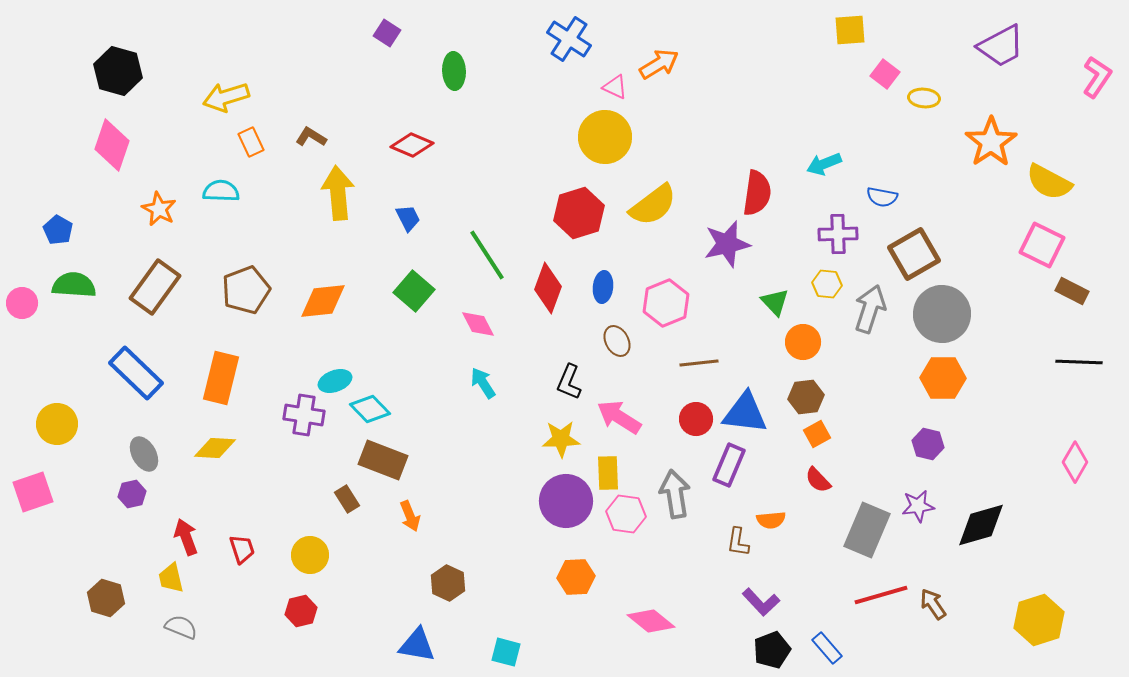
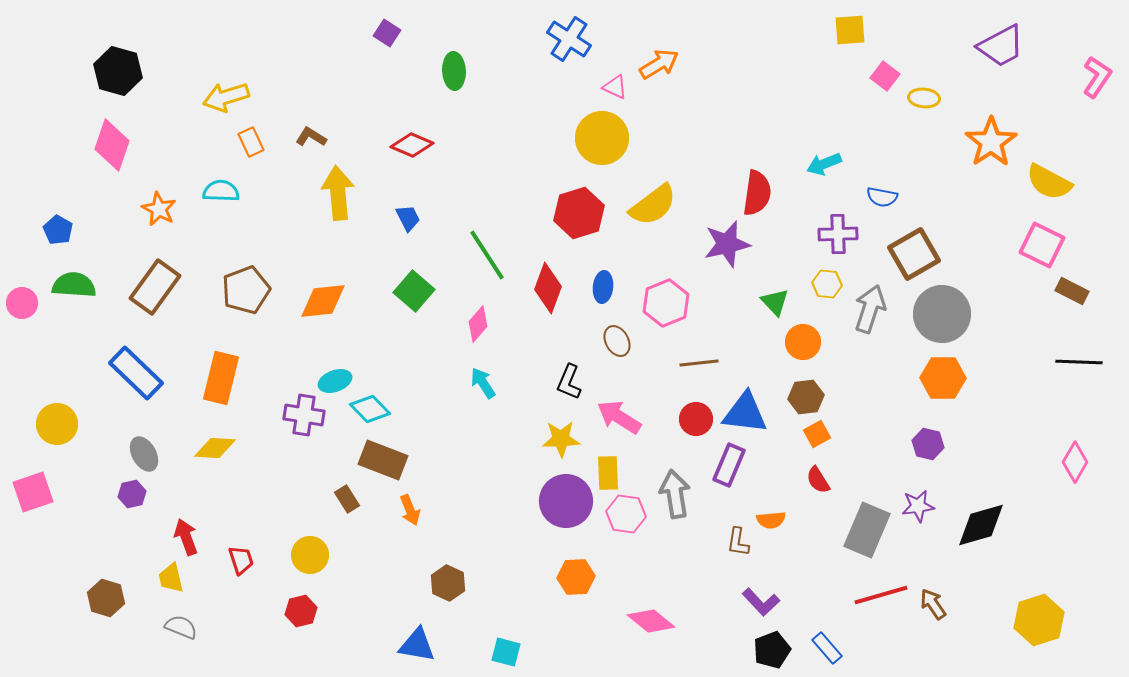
pink square at (885, 74): moved 2 px down
yellow circle at (605, 137): moved 3 px left, 1 px down
pink diamond at (478, 324): rotated 69 degrees clockwise
red semicircle at (818, 480): rotated 12 degrees clockwise
orange arrow at (410, 516): moved 6 px up
red trapezoid at (242, 549): moved 1 px left, 11 px down
